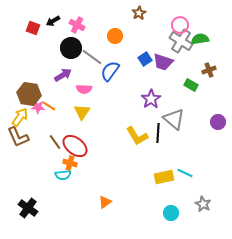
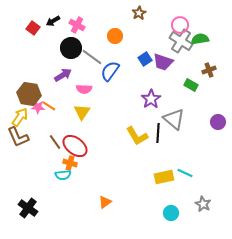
red square: rotated 16 degrees clockwise
